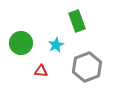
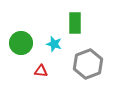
green rectangle: moved 2 px left, 2 px down; rotated 20 degrees clockwise
cyan star: moved 2 px left, 1 px up; rotated 28 degrees counterclockwise
gray hexagon: moved 1 px right, 3 px up
